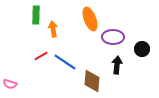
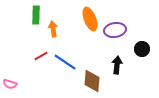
purple ellipse: moved 2 px right, 7 px up; rotated 10 degrees counterclockwise
